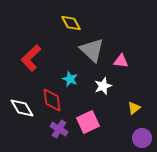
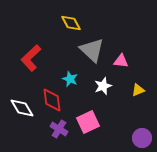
yellow triangle: moved 4 px right, 18 px up; rotated 16 degrees clockwise
